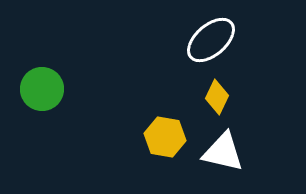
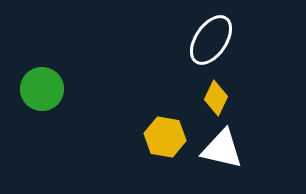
white ellipse: rotated 15 degrees counterclockwise
yellow diamond: moved 1 px left, 1 px down
white triangle: moved 1 px left, 3 px up
